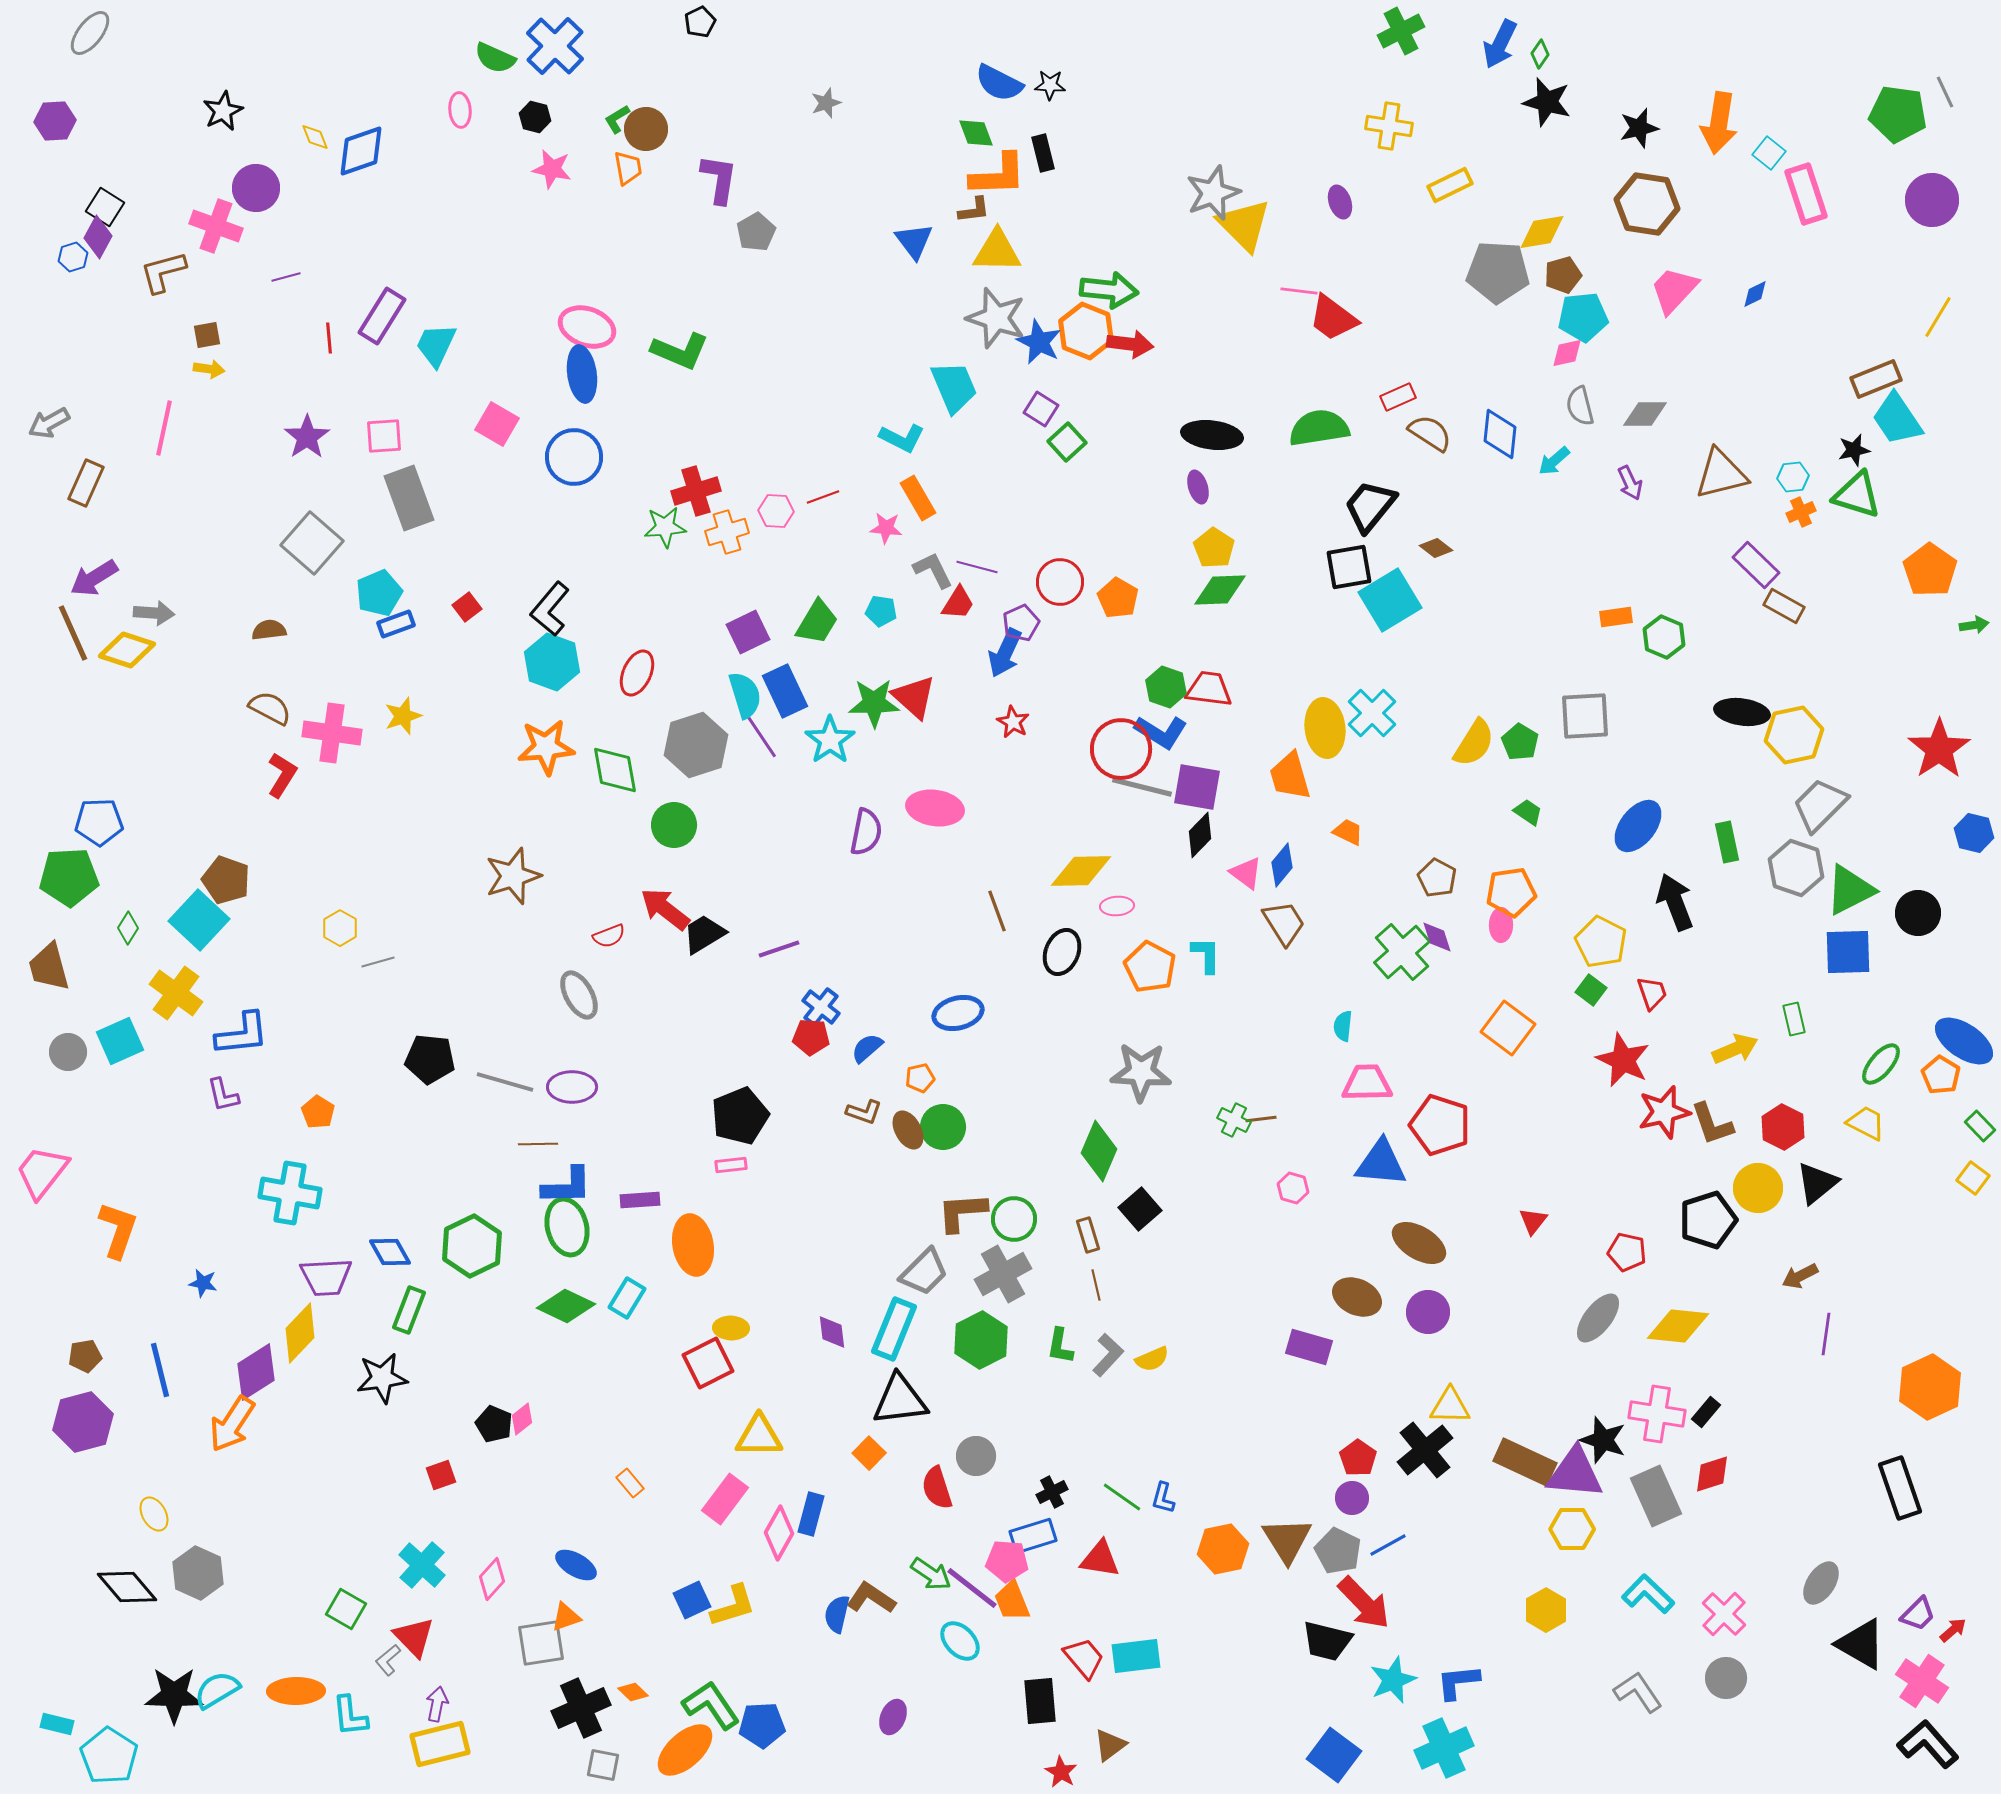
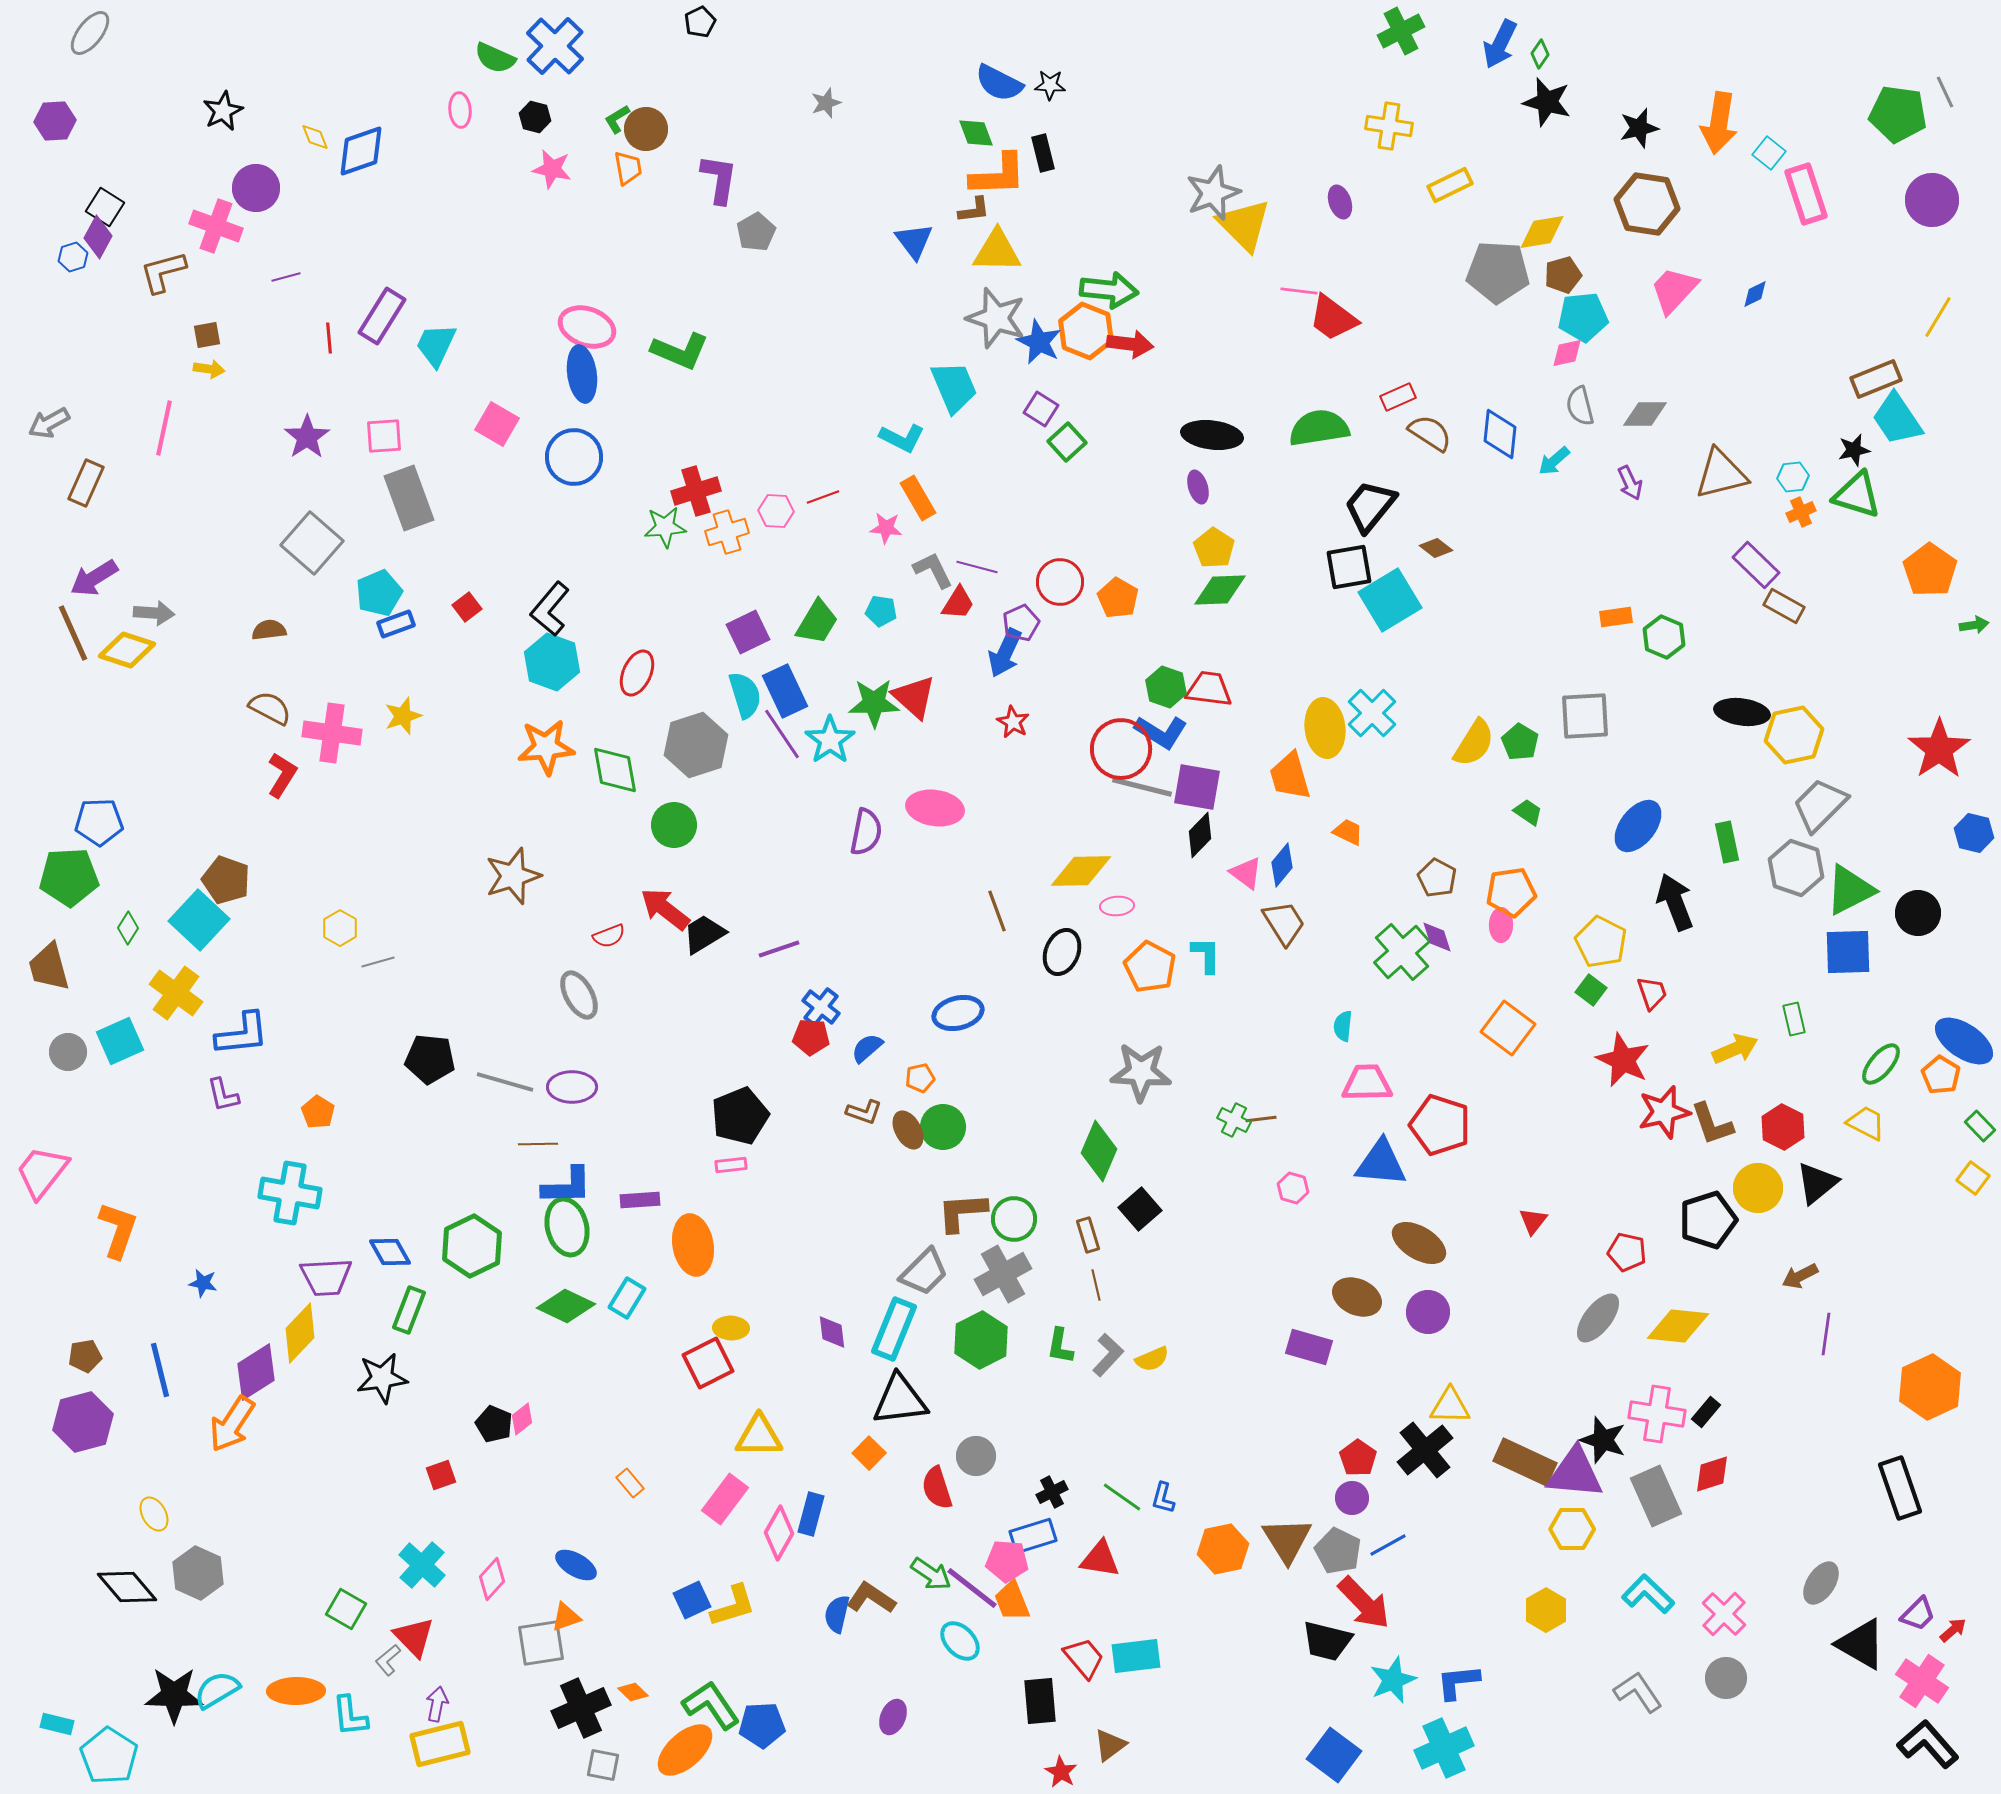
purple line at (759, 733): moved 23 px right, 1 px down
